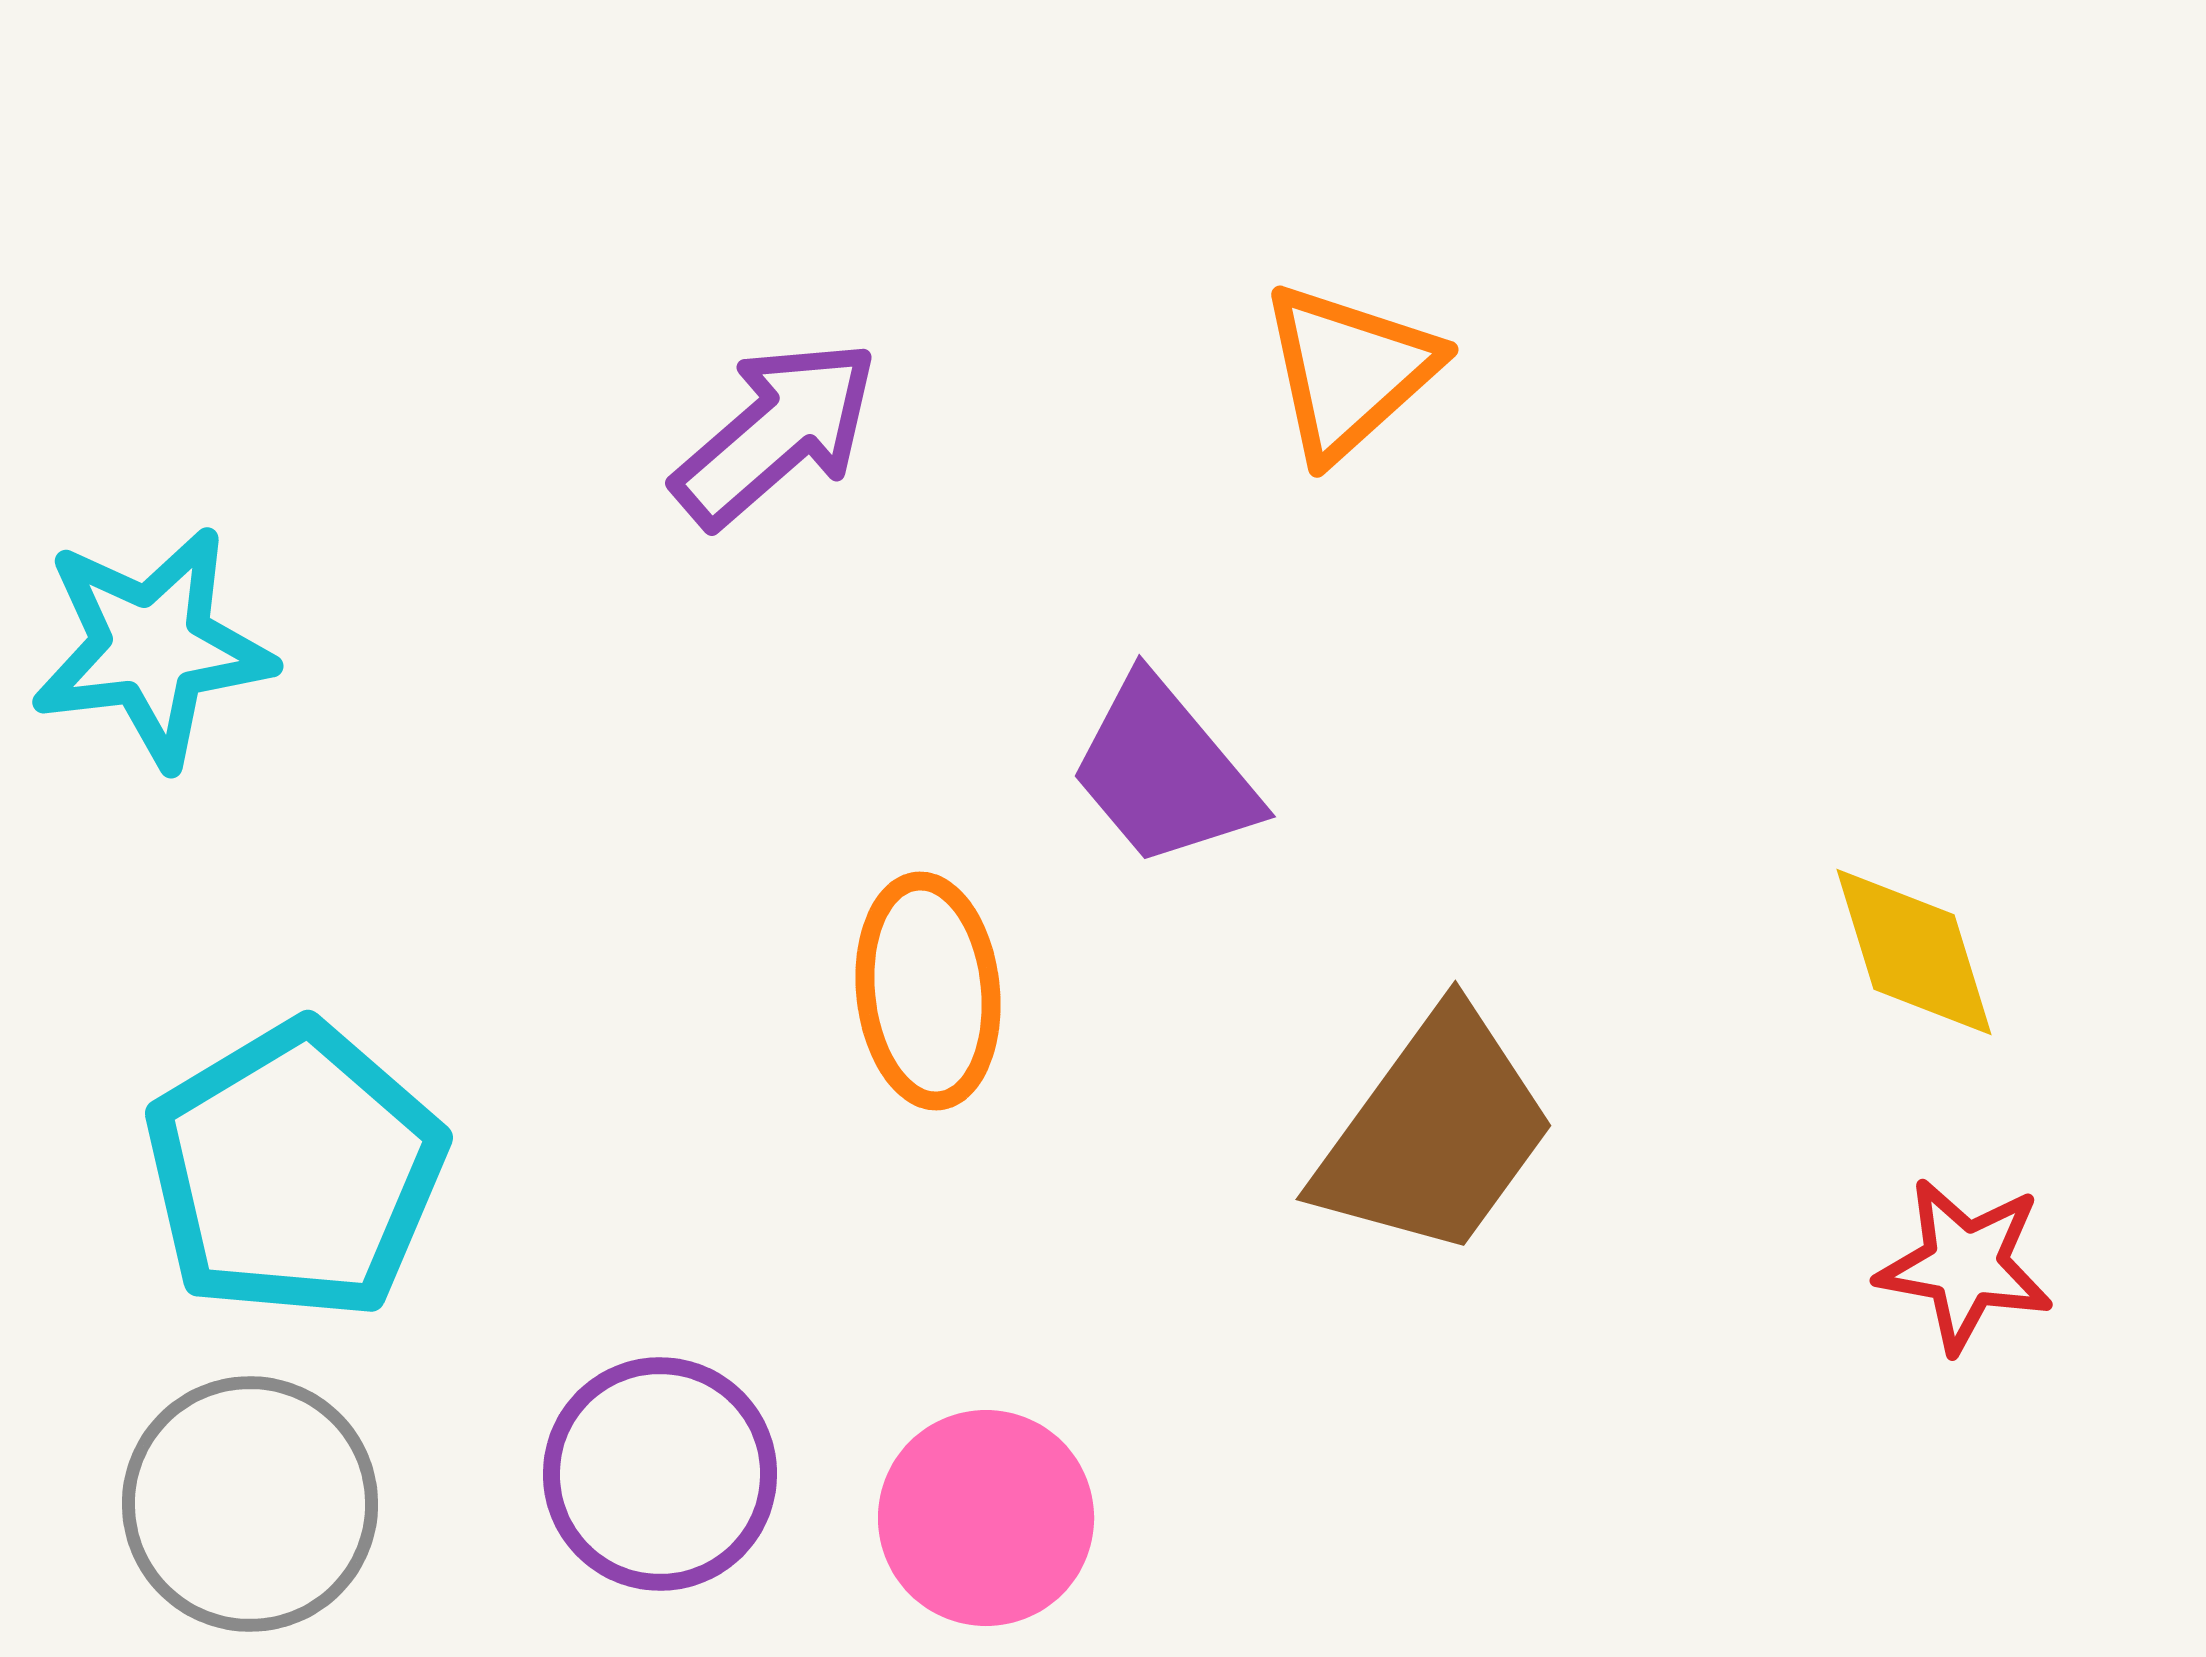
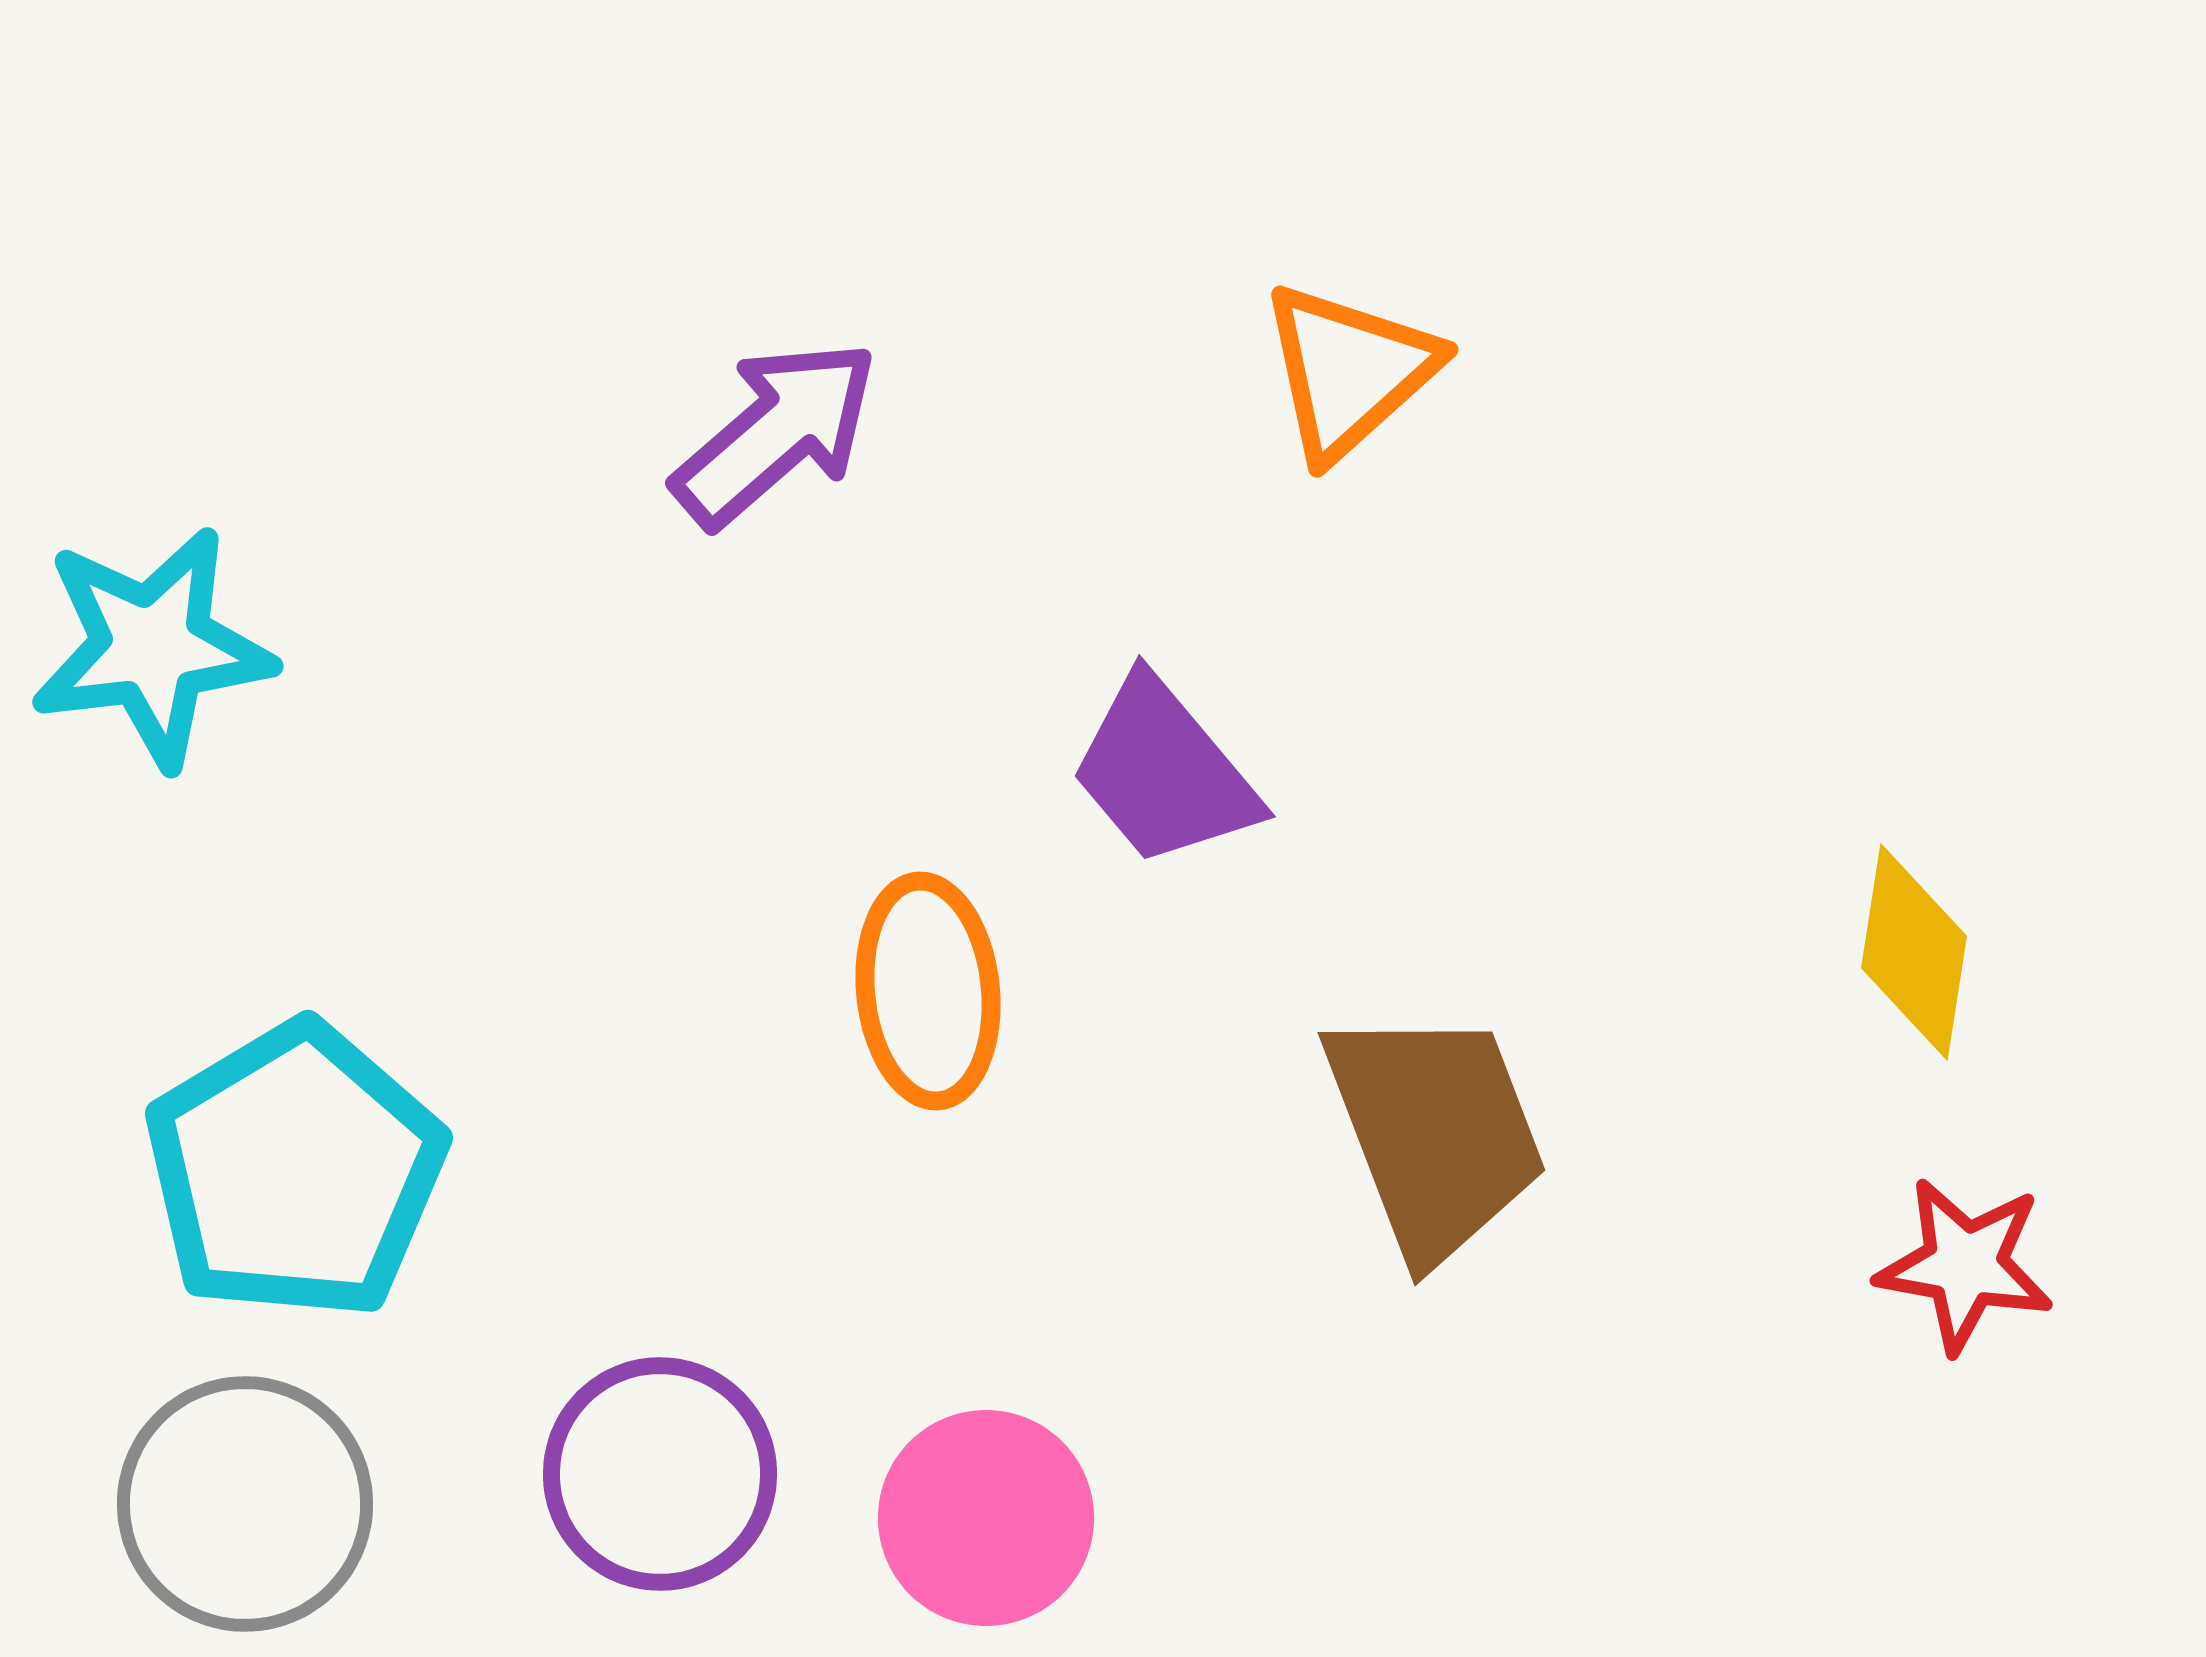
yellow diamond: rotated 26 degrees clockwise
brown trapezoid: rotated 57 degrees counterclockwise
gray circle: moved 5 px left
